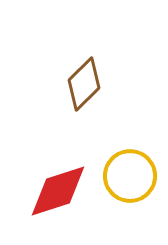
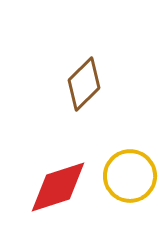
red diamond: moved 4 px up
